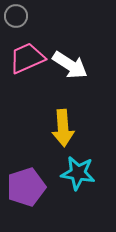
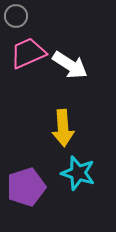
pink trapezoid: moved 1 px right, 5 px up
cyan star: rotated 8 degrees clockwise
